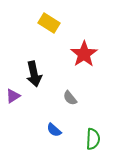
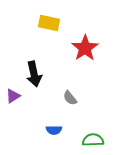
yellow rectangle: rotated 20 degrees counterclockwise
red star: moved 1 px right, 6 px up
blue semicircle: rotated 42 degrees counterclockwise
green semicircle: moved 1 px down; rotated 95 degrees counterclockwise
